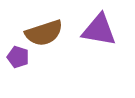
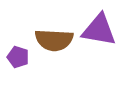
brown semicircle: moved 10 px right, 7 px down; rotated 21 degrees clockwise
